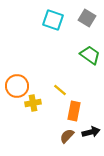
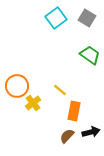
cyan square: moved 3 px right, 2 px up; rotated 35 degrees clockwise
yellow cross: rotated 28 degrees counterclockwise
